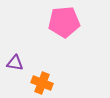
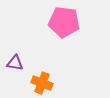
pink pentagon: rotated 12 degrees clockwise
